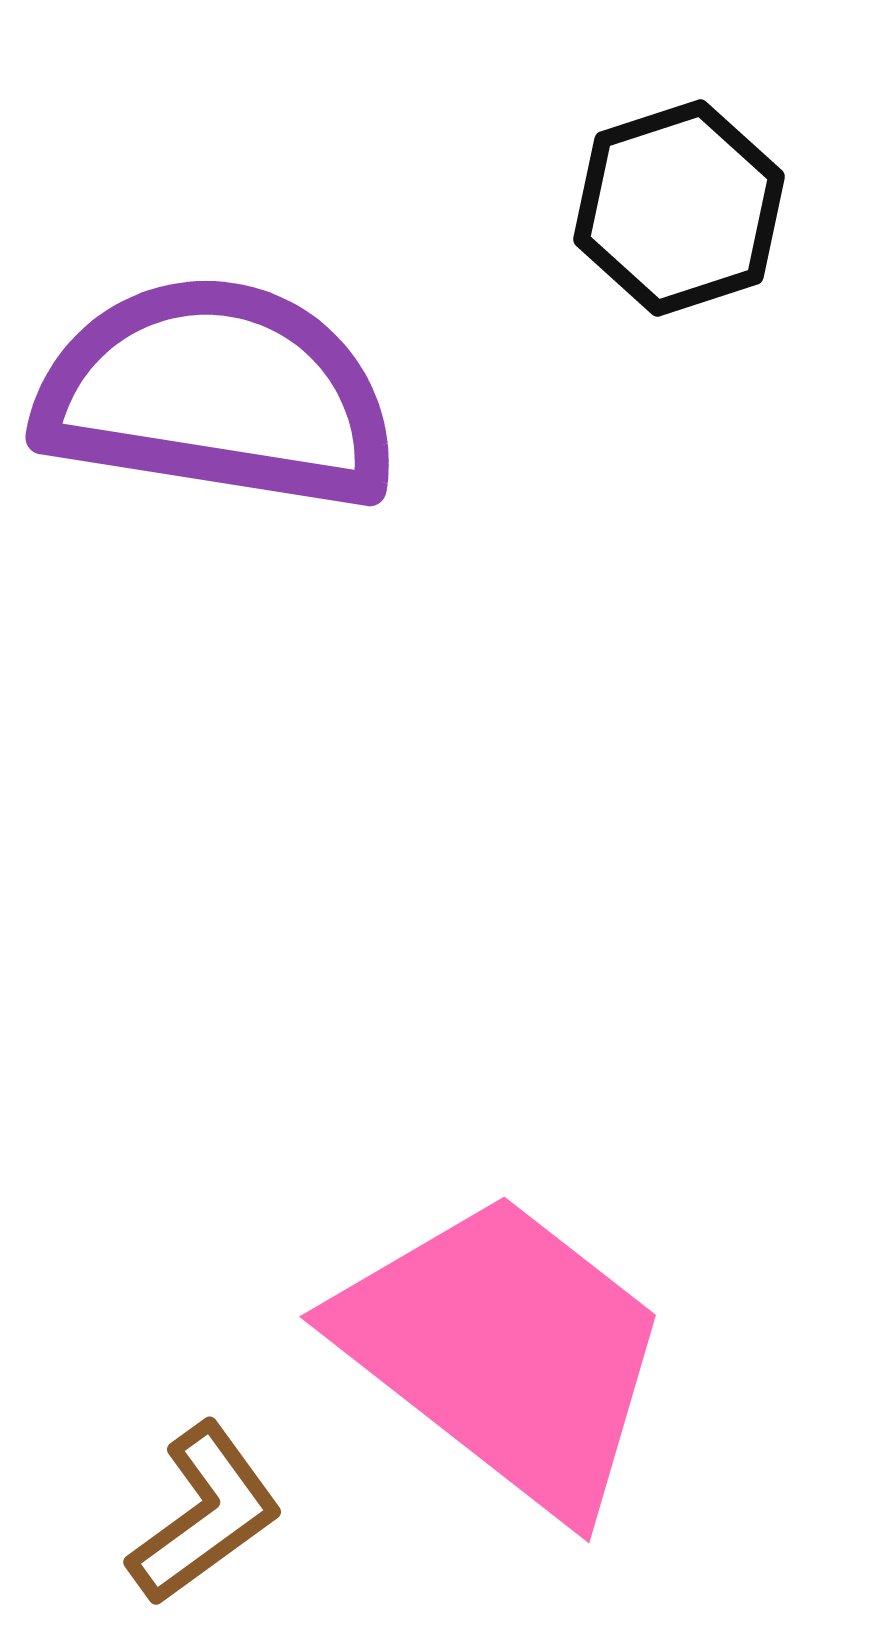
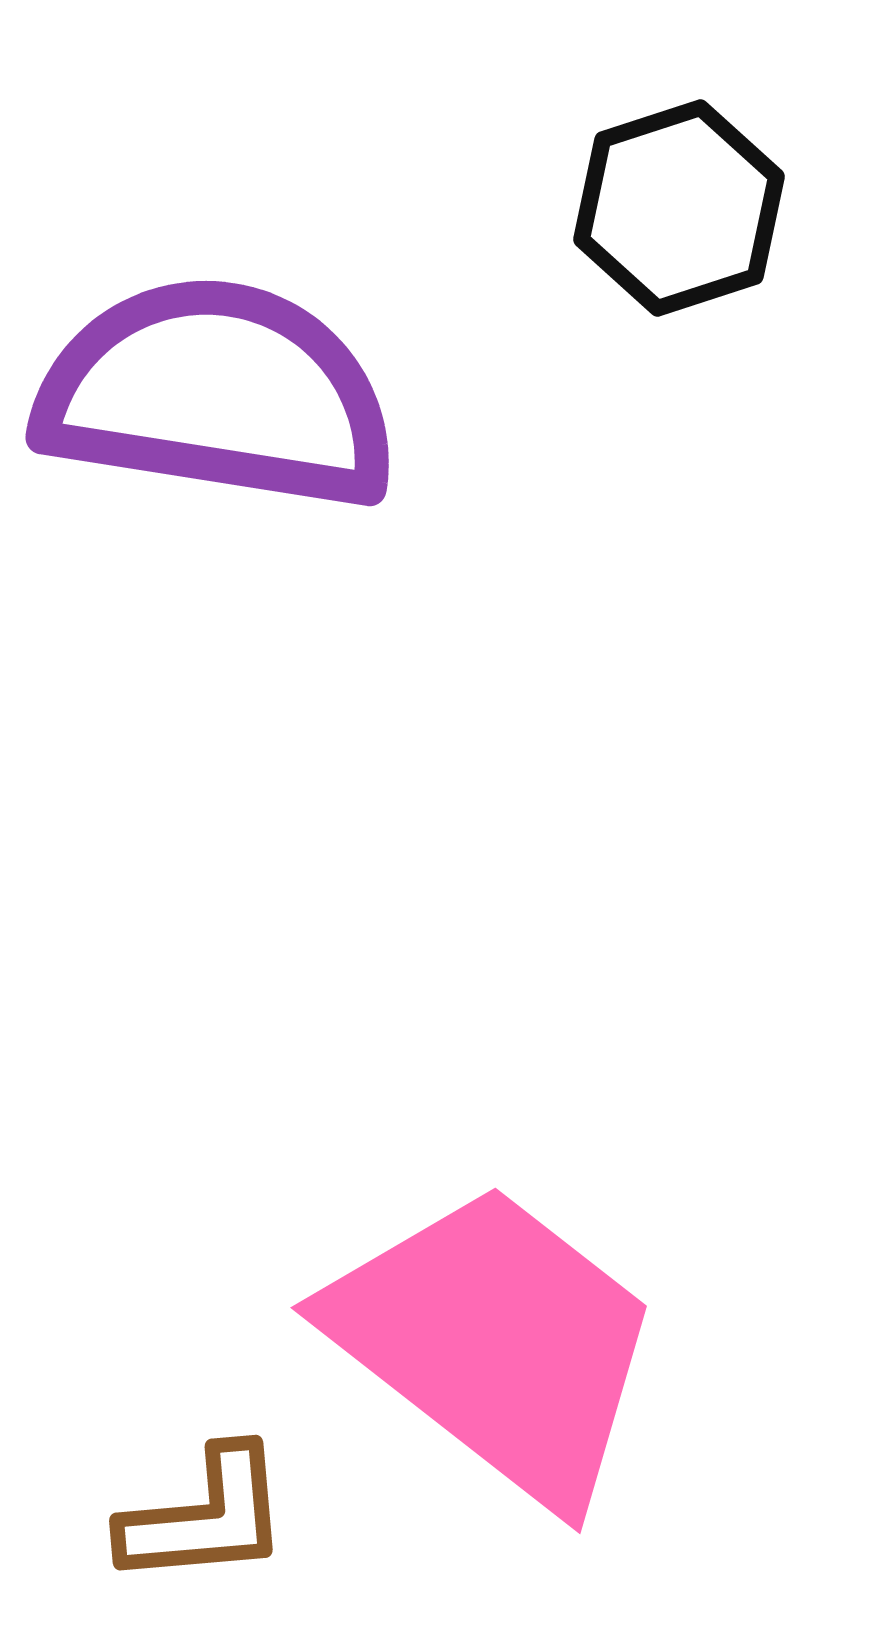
pink trapezoid: moved 9 px left, 9 px up
brown L-shape: moved 3 px down; rotated 31 degrees clockwise
